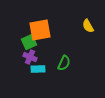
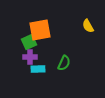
purple cross: rotated 24 degrees counterclockwise
